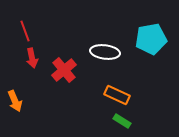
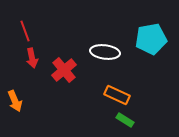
green rectangle: moved 3 px right, 1 px up
